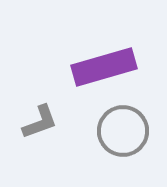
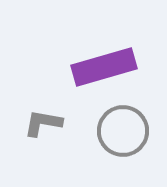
gray L-shape: moved 3 px right, 1 px down; rotated 150 degrees counterclockwise
